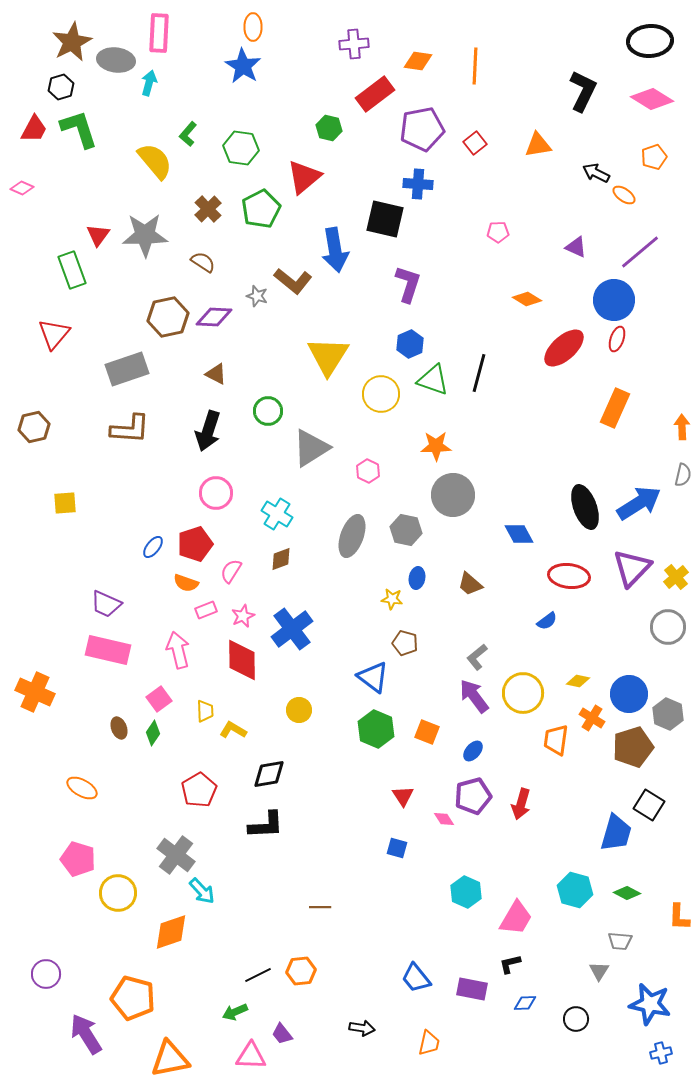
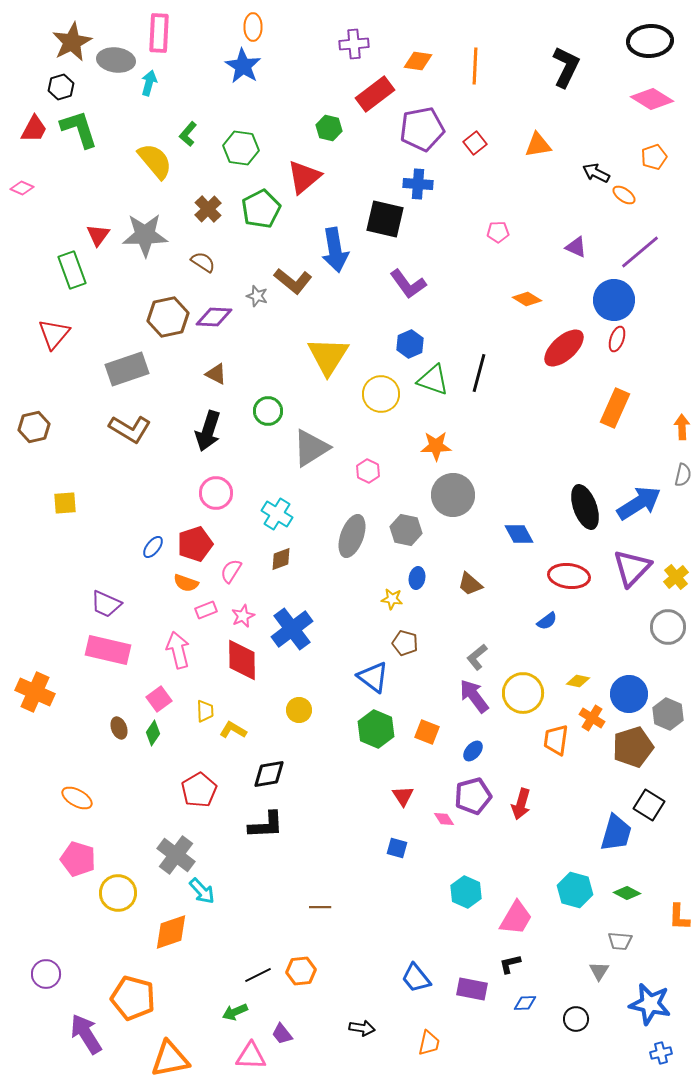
black L-shape at (583, 91): moved 17 px left, 24 px up
purple L-shape at (408, 284): rotated 126 degrees clockwise
brown L-shape at (130, 429): rotated 27 degrees clockwise
orange ellipse at (82, 788): moved 5 px left, 10 px down
